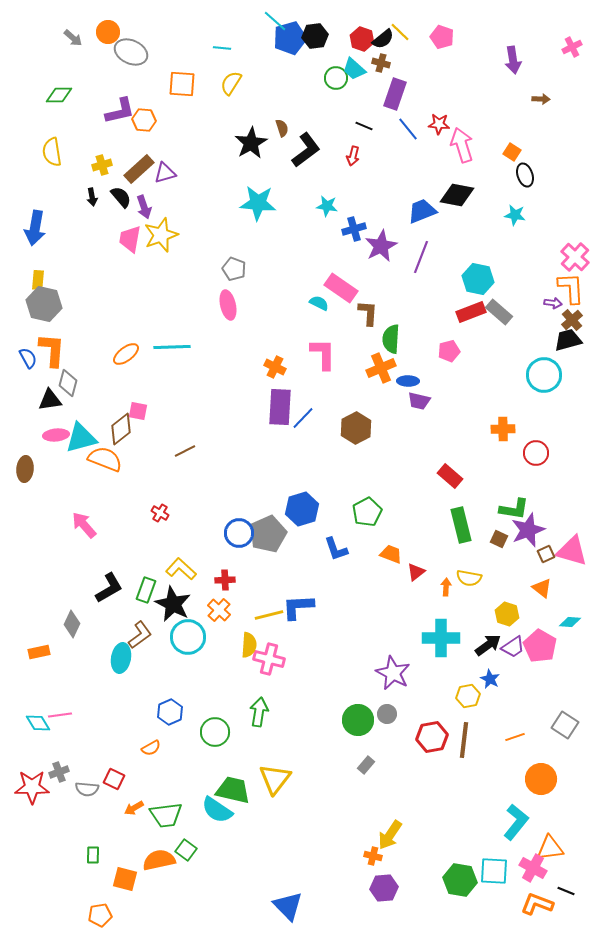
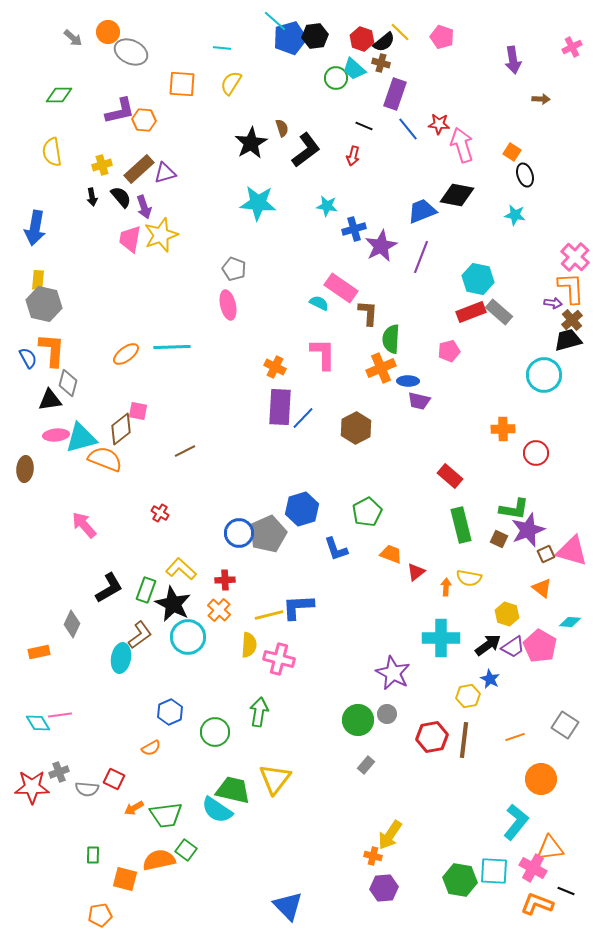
black semicircle at (383, 39): moved 1 px right, 3 px down
pink cross at (269, 659): moved 10 px right
